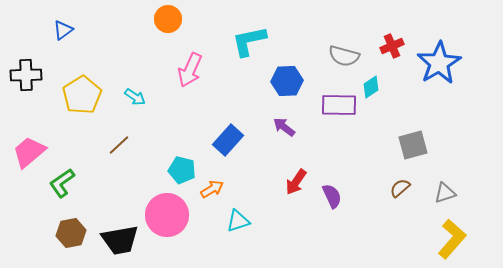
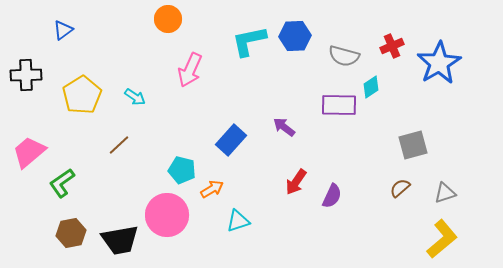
blue hexagon: moved 8 px right, 45 px up
blue rectangle: moved 3 px right
purple semicircle: rotated 50 degrees clockwise
yellow L-shape: moved 10 px left; rotated 9 degrees clockwise
